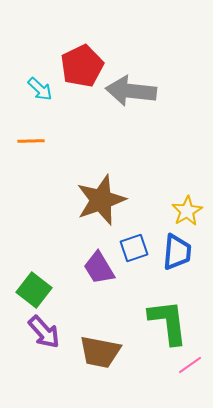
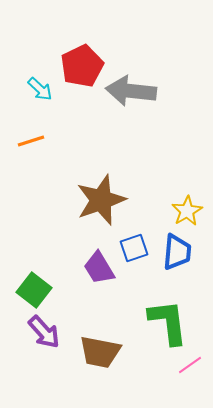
orange line: rotated 16 degrees counterclockwise
